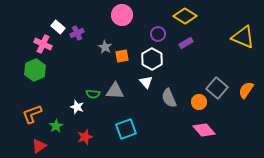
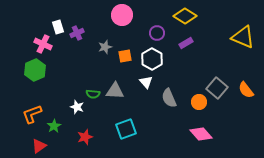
white rectangle: rotated 32 degrees clockwise
purple circle: moved 1 px left, 1 px up
gray star: rotated 24 degrees clockwise
orange square: moved 3 px right
orange semicircle: rotated 72 degrees counterclockwise
green star: moved 2 px left
pink diamond: moved 3 px left, 4 px down
